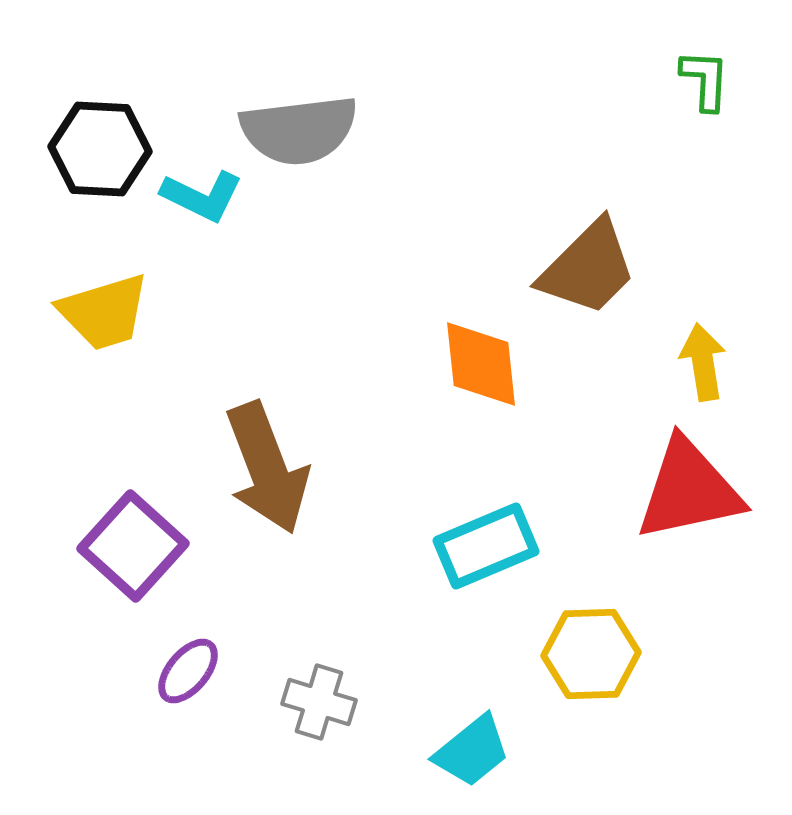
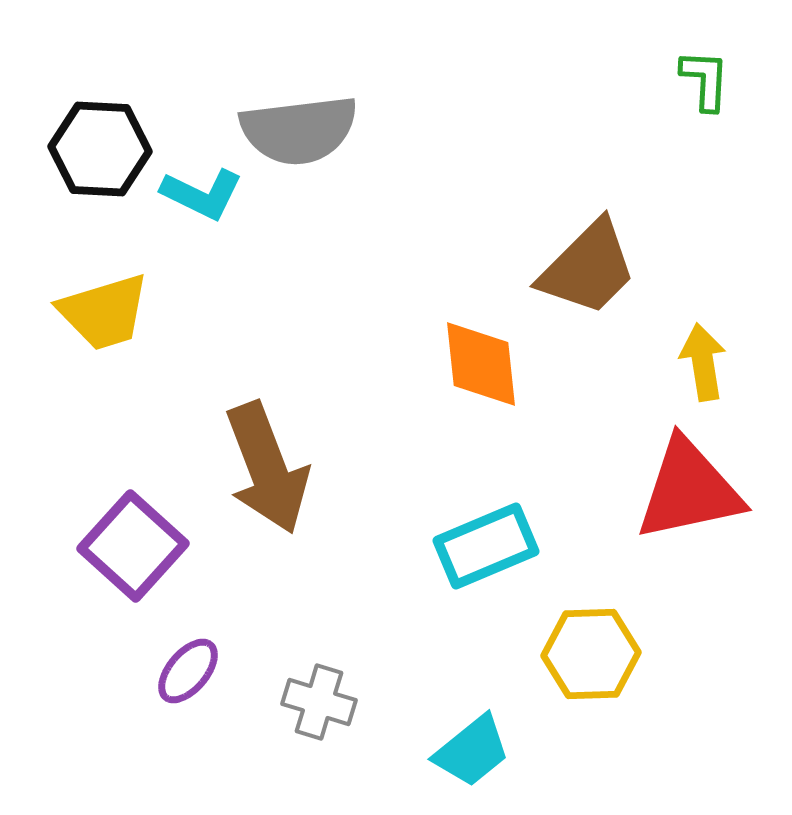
cyan L-shape: moved 2 px up
